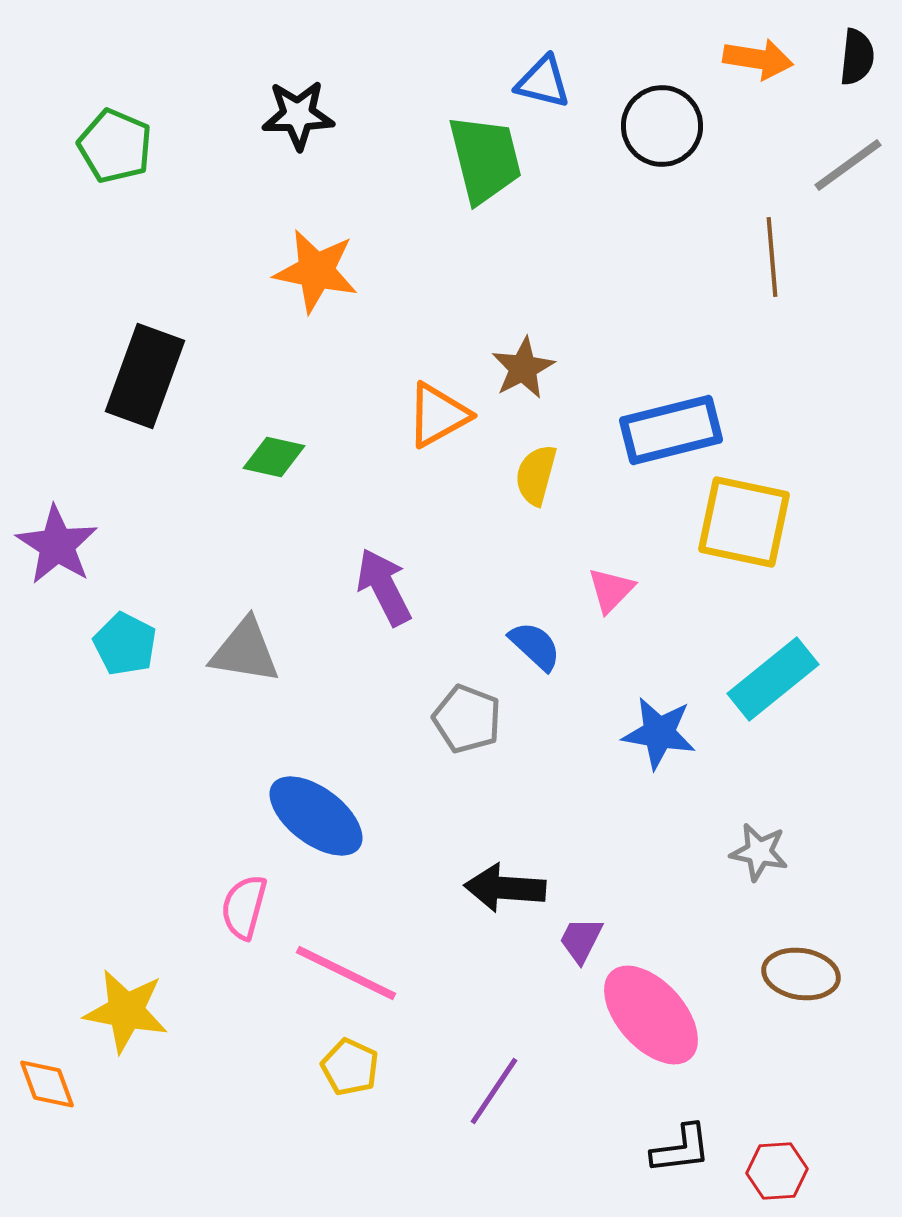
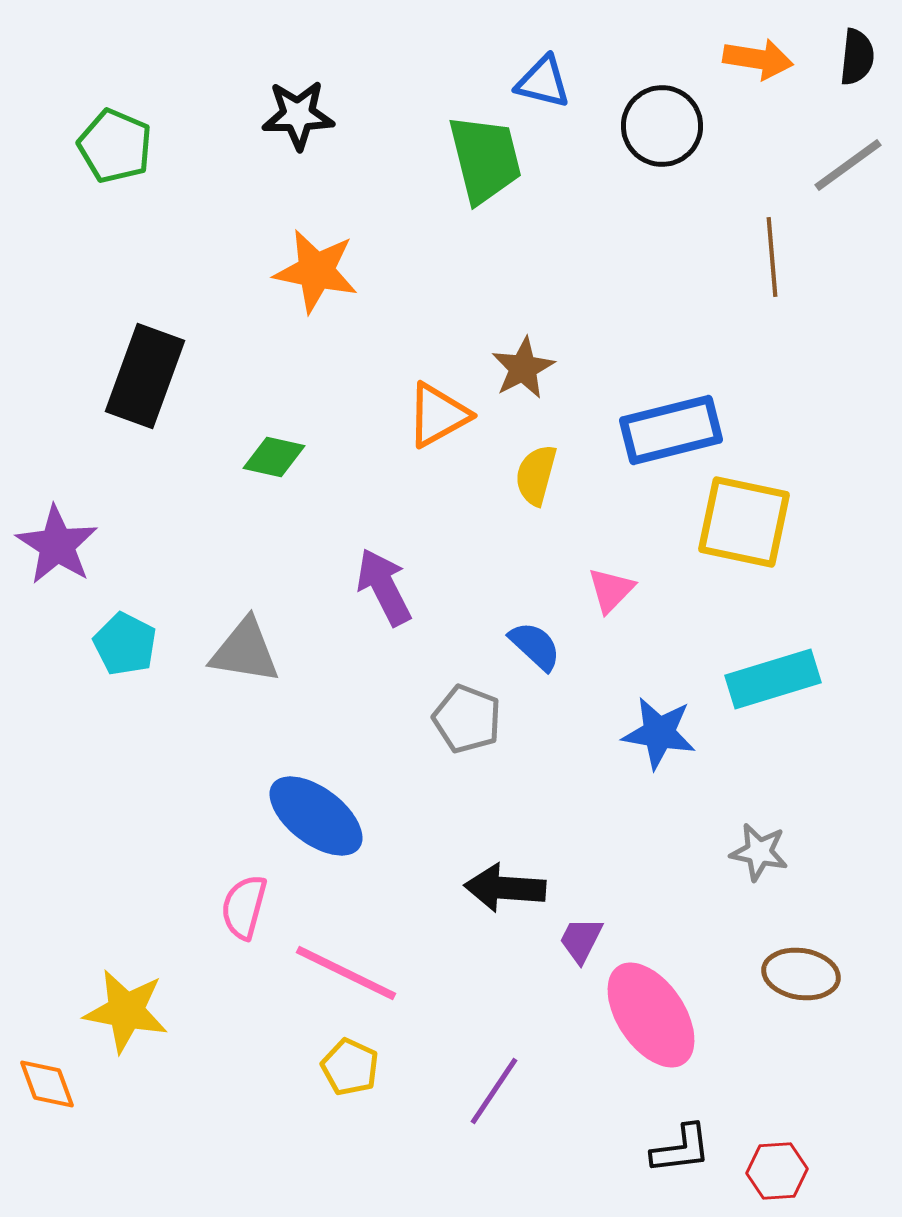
cyan rectangle: rotated 22 degrees clockwise
pink ellipse: rotated 8 degrees clockwise
